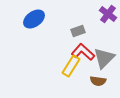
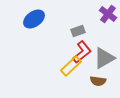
red L-shape: moved 1 px left; rotated 100 degrees clockwise
gray triangle: rotated 15 degrees clockwise
yellow rectangle: rotated 15 degrees clockwise
